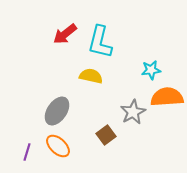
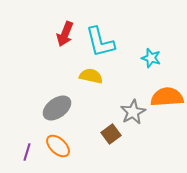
red arrow: rotated 30 degrees counterclockwise
cyan L-shape: rotated 28 degrees counterclockwise
cyan star: moved 12 px up; rotated 24 degrees clockwise
gray ellipse: moved 3 px up; rotated 20 degrees clockwise
brown square: moved 5 px right, 1 px up
